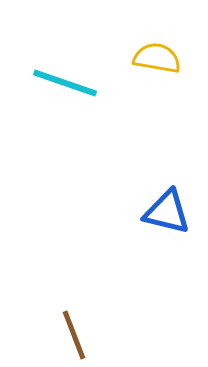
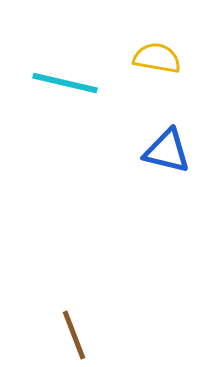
cyan line: rotated 6 degrees counterclockwise
blue triangle: moved 61 px up
